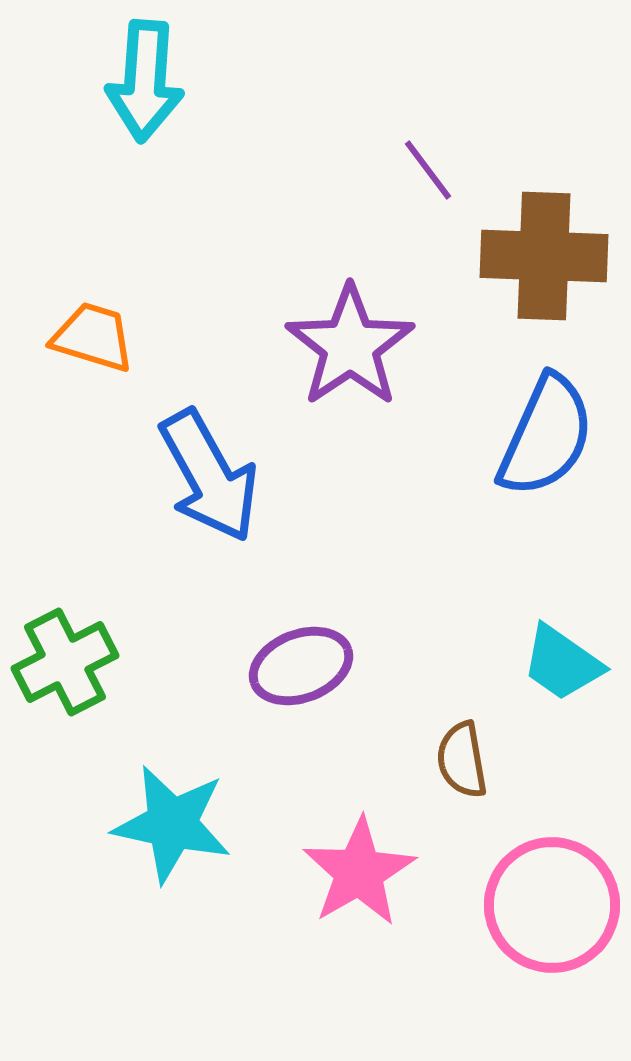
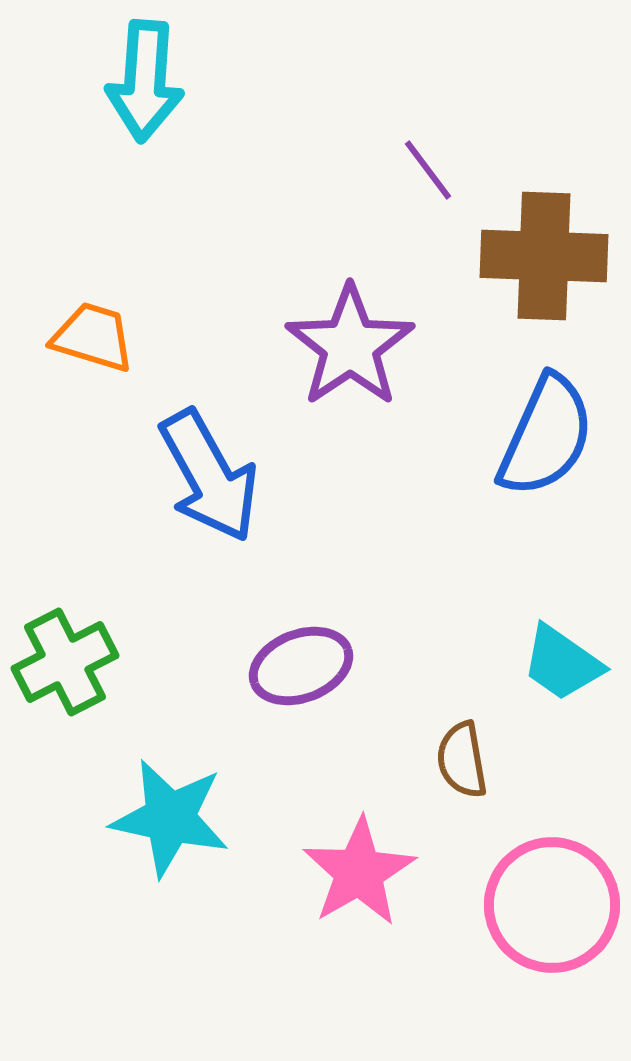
cyan star: moved 2 px left, 6 px up
